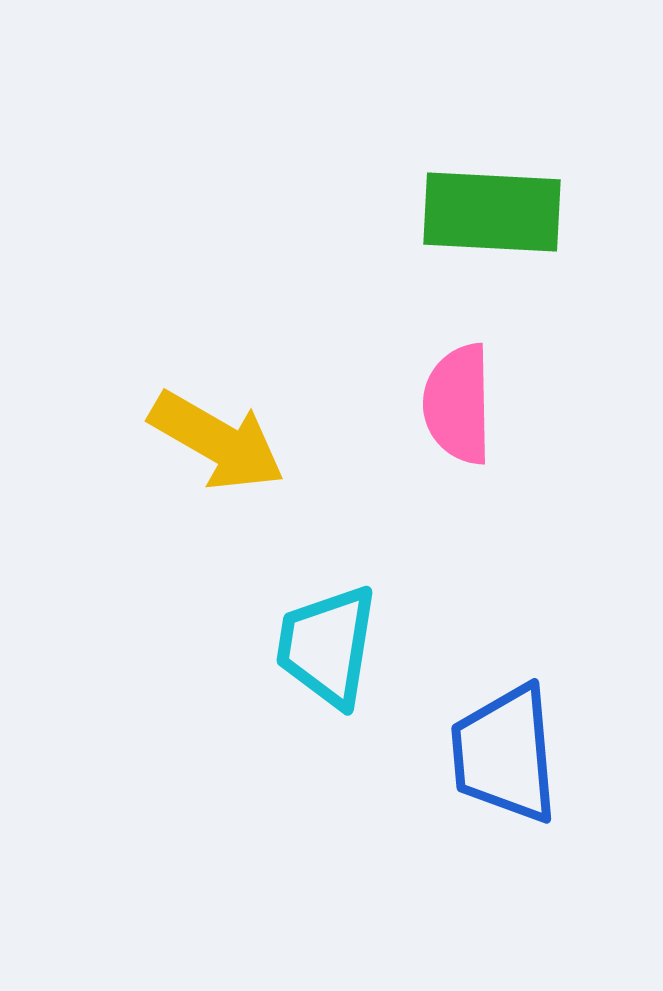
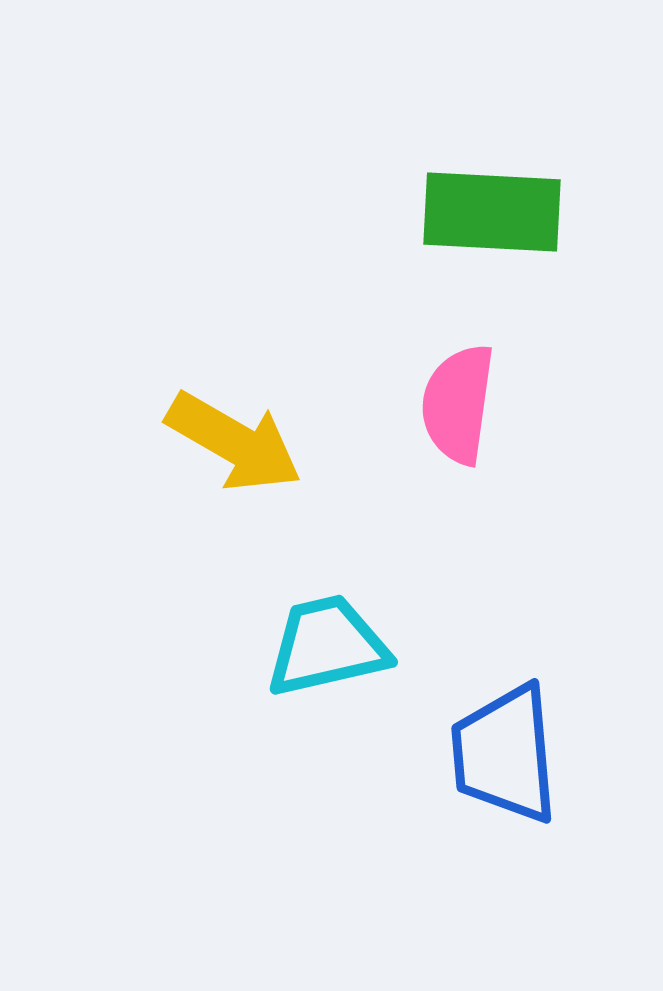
pink semicircle: rotated 9 degrees clockwise
yellow arrow: moved 17 px right, 1 px down
cyan trapezoid: rotated 68 degrees clockwise
